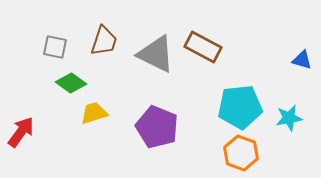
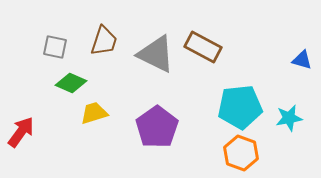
green diamond: rotated 12 degrees counterclockwise
purple pentagon: rotated 15 degrees clockwise
